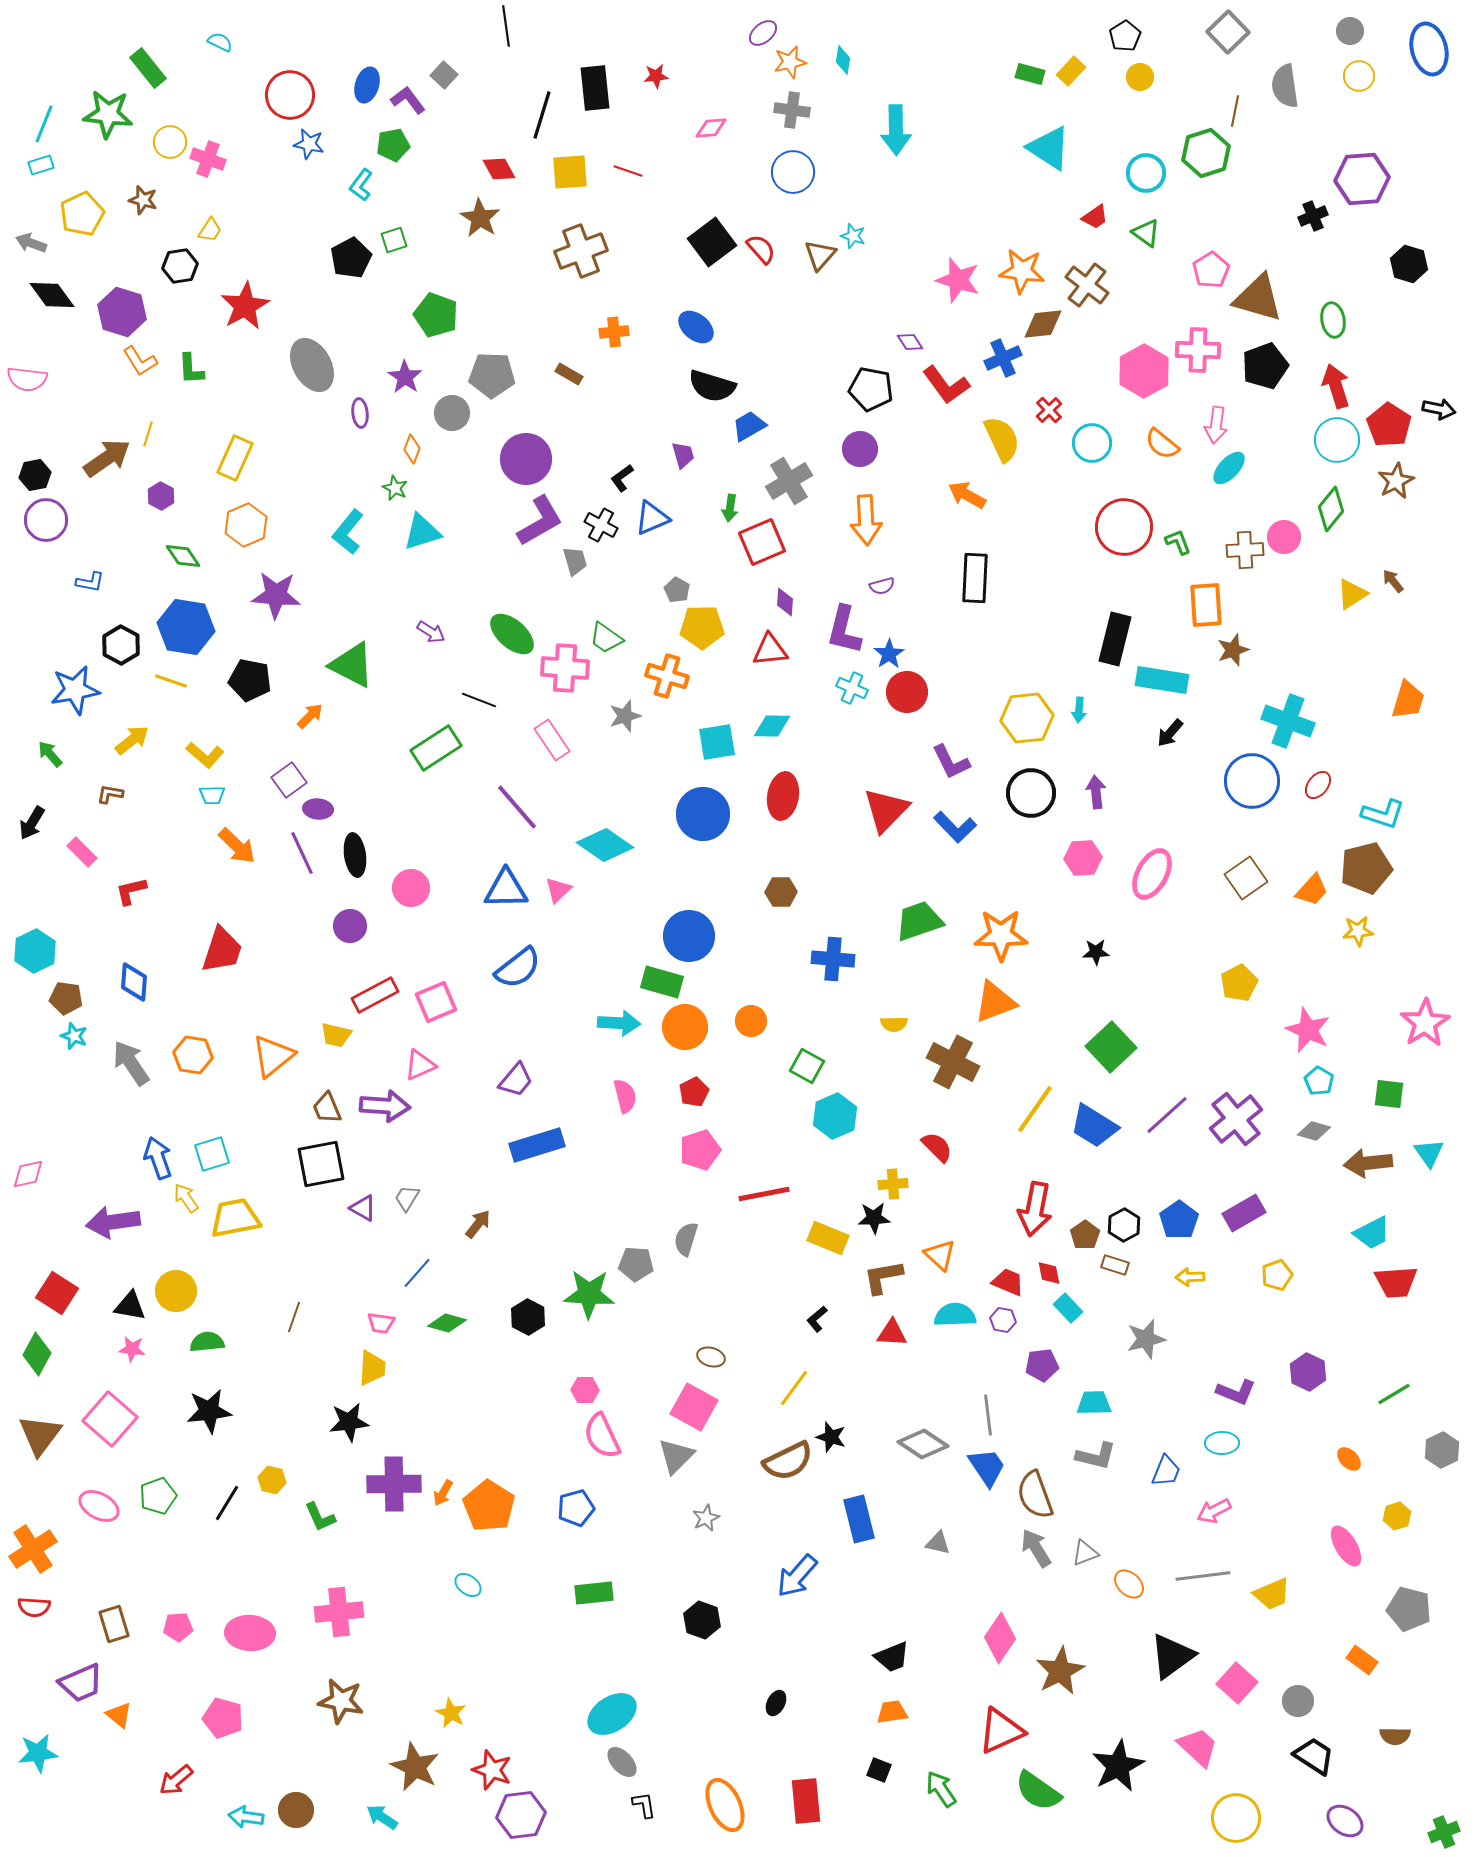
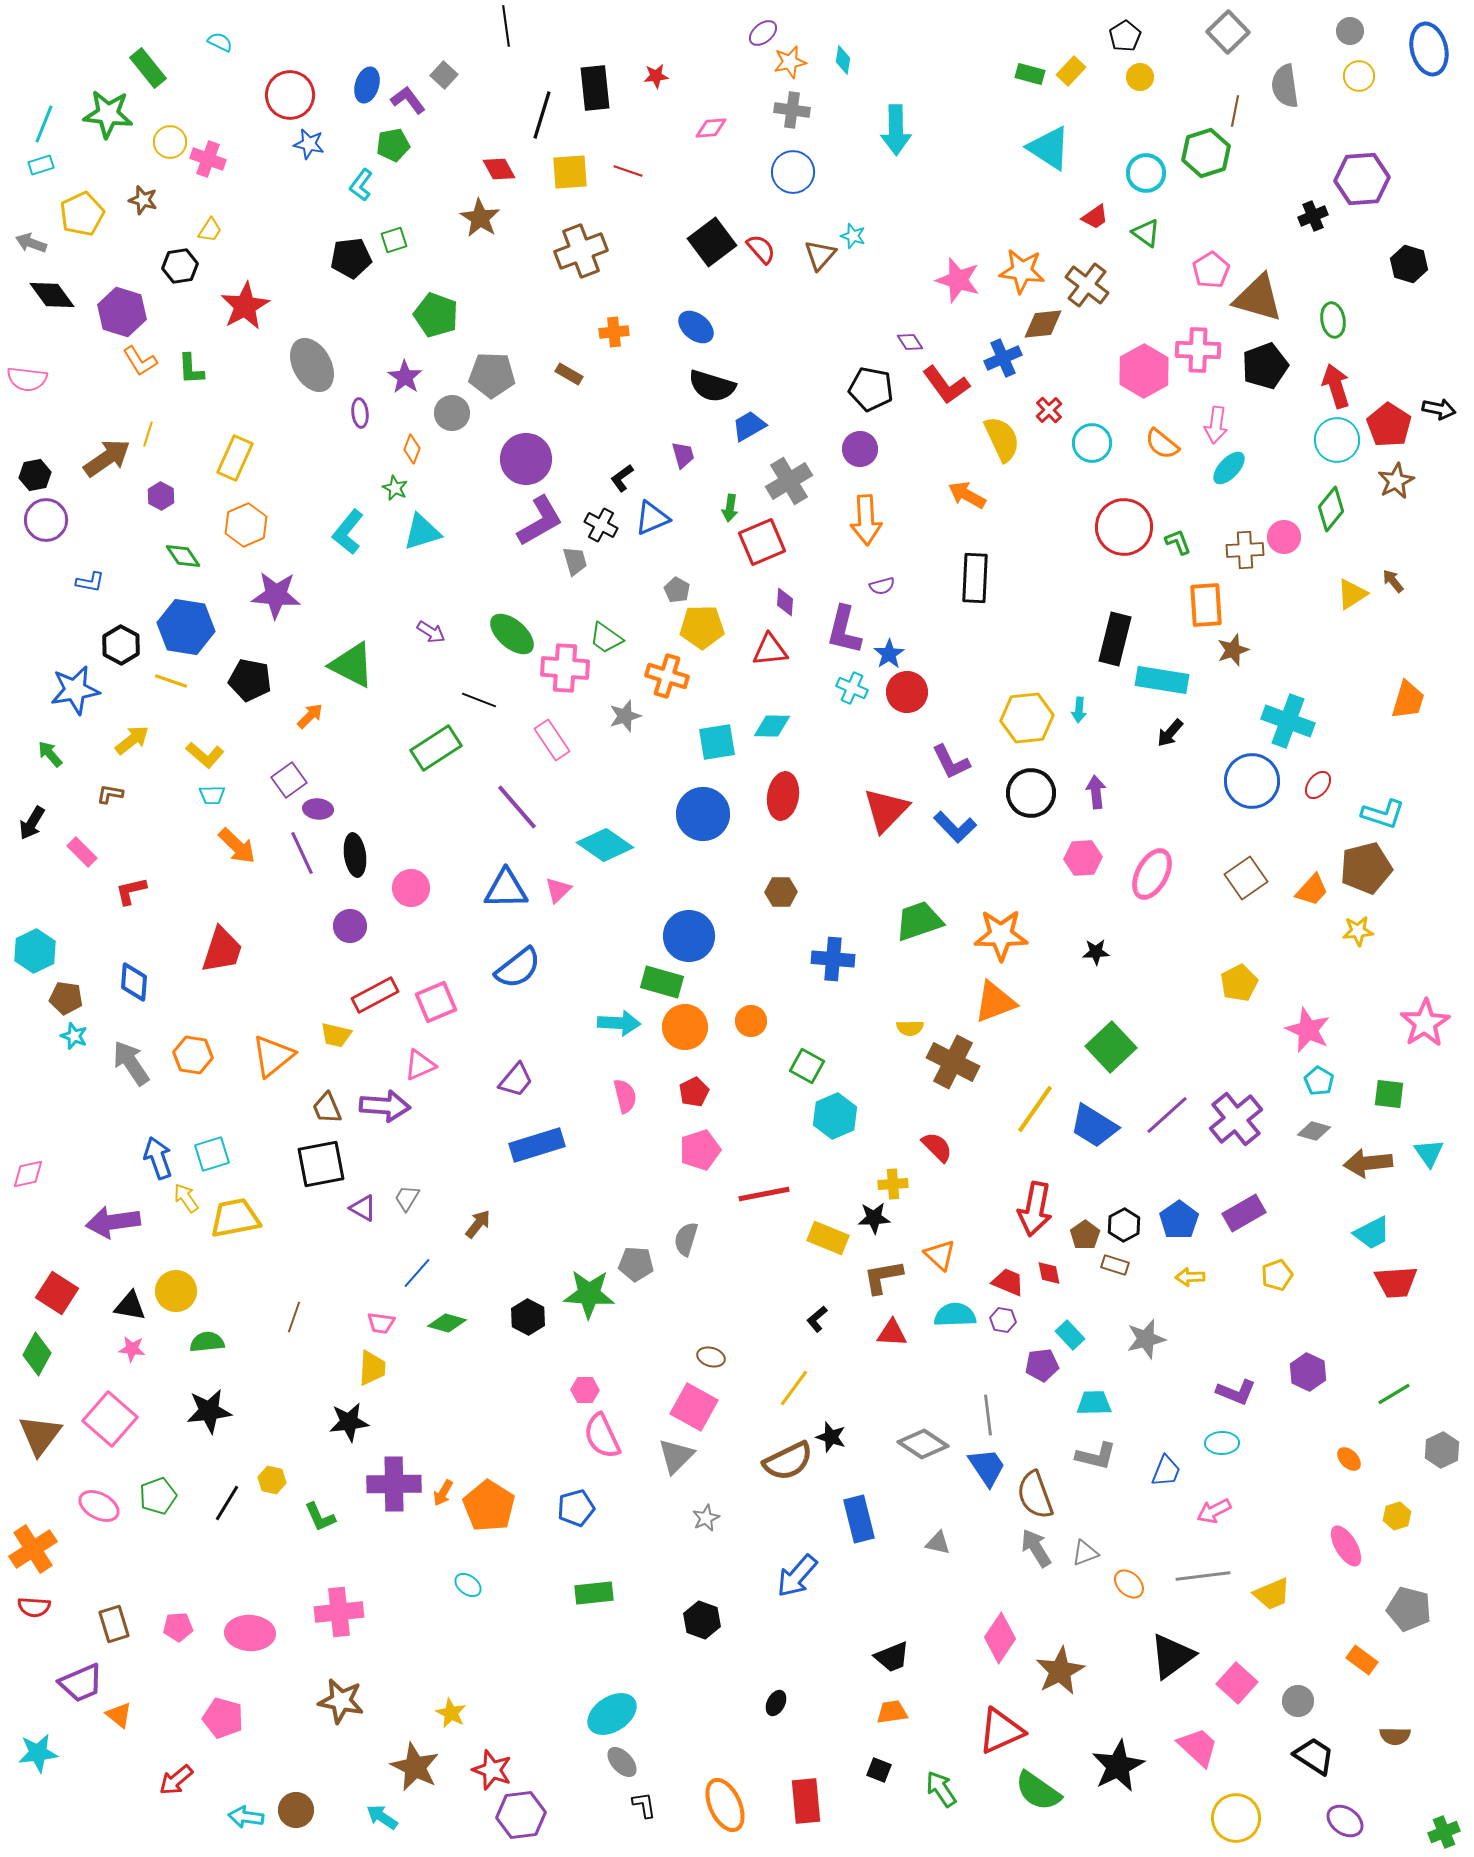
black pentagon at (351, 258): rotated 21 degrees clockwise
yellow semicircle at (894, 1024): moved 16 px right, 4 px down
cyan rectangle at (1068, 1308): moved 2 px right, 27 px down
